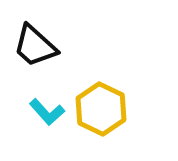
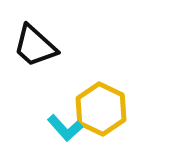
cyan L-shape: moved 18 px right, 16 px down
